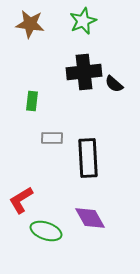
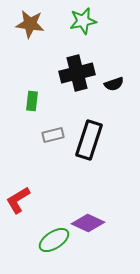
green star: rotated 12 degrees clockwise
black cross: moved 7 px left, 1 px down; rotated 8 degrees counterclockwise
black semicircle: rotated 60 degrees counterclockwise
gray rectangle: moved 1 px right, 3 px up; rotated 15 degrees counterclockwise
black rectangle: moved 1 px right, 18 px up; rotated 21 degrees clockwise
red L-shape: moved 3 px left
purple diamond: moved 2 px left, 5 px down; rotated 36 degrees counterclockwise
green ellipse: moved 8 px right, 9 px down; rotated 52 degrees counterclockwise
